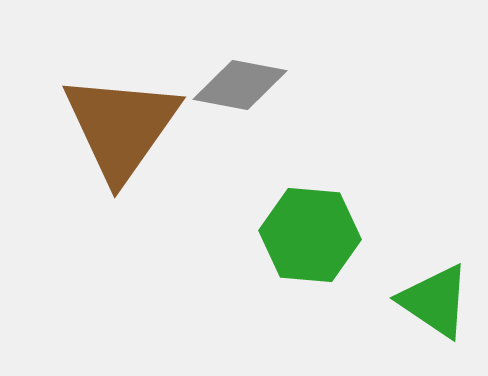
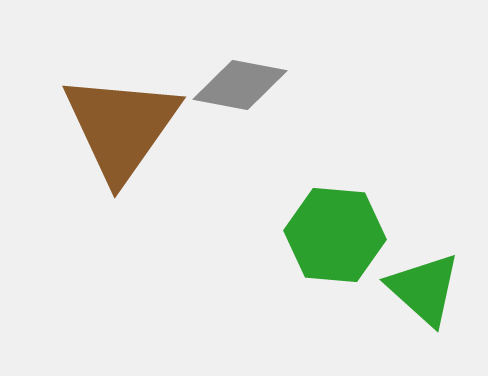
green hexagon: moved 25 px right
green triangle: moved 11 px left, 12 px up; rotated 8 degrees clockwise
